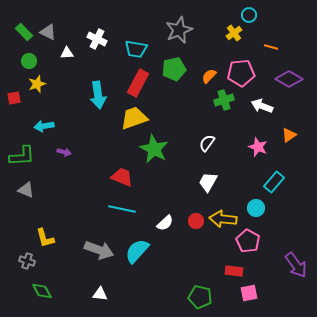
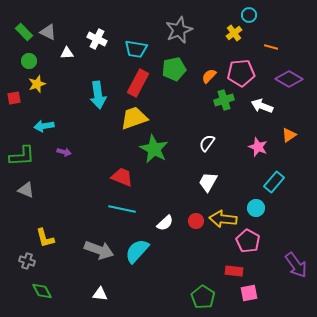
green pentagon at (200, 297): moved 3 px right; rotated 20 degrees clockwise
